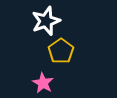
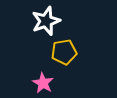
yellow pentagon: moved 3 px right, 1 px down; rotated 25 degrees clockwise
